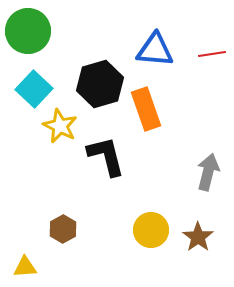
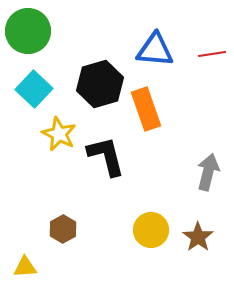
yellow star: moved 1 px left, 8 px down
